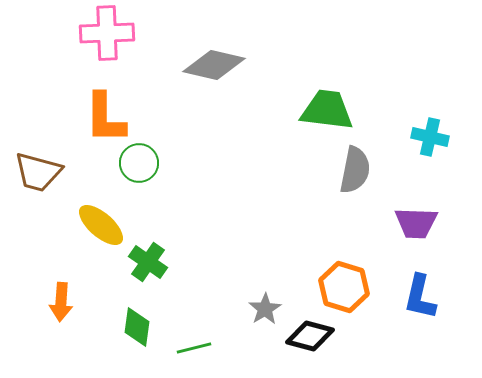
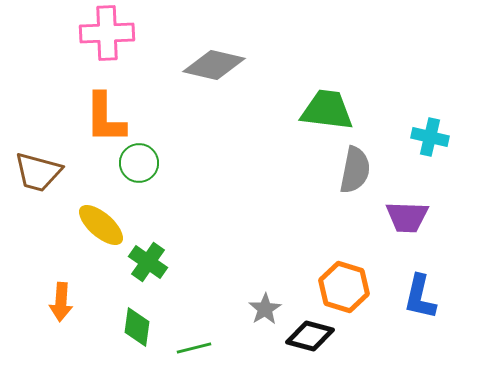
purple trapezoid: moved 9 px left, 6 px up
